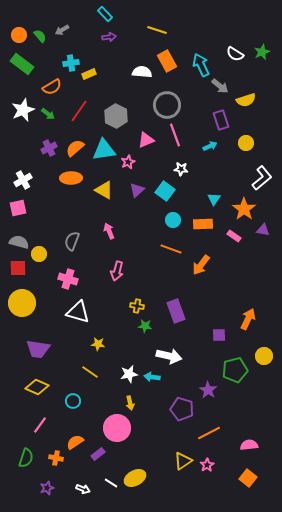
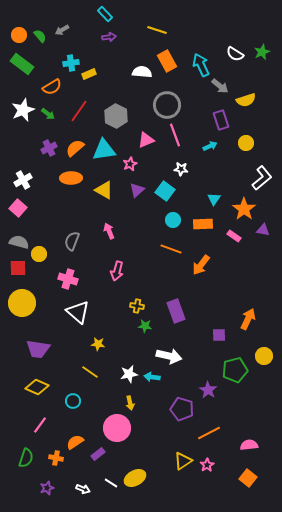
pink star at (128, 162): moved 2 px right, 2 px down
pink square at (18, 208): rotated 36 degrees counterclockwise
white triangle at (78, 312): rotated 25 degrees clockwise
